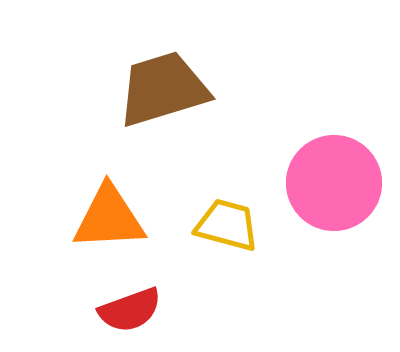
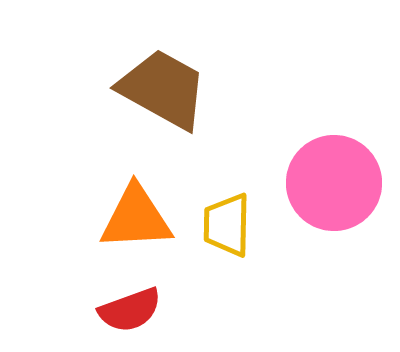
brown trapezoid: rotated 46 degrees clockwise
orange triangle: moved 27 px right
yellow trapezoid: rotated 104 degrees counterclockwise
